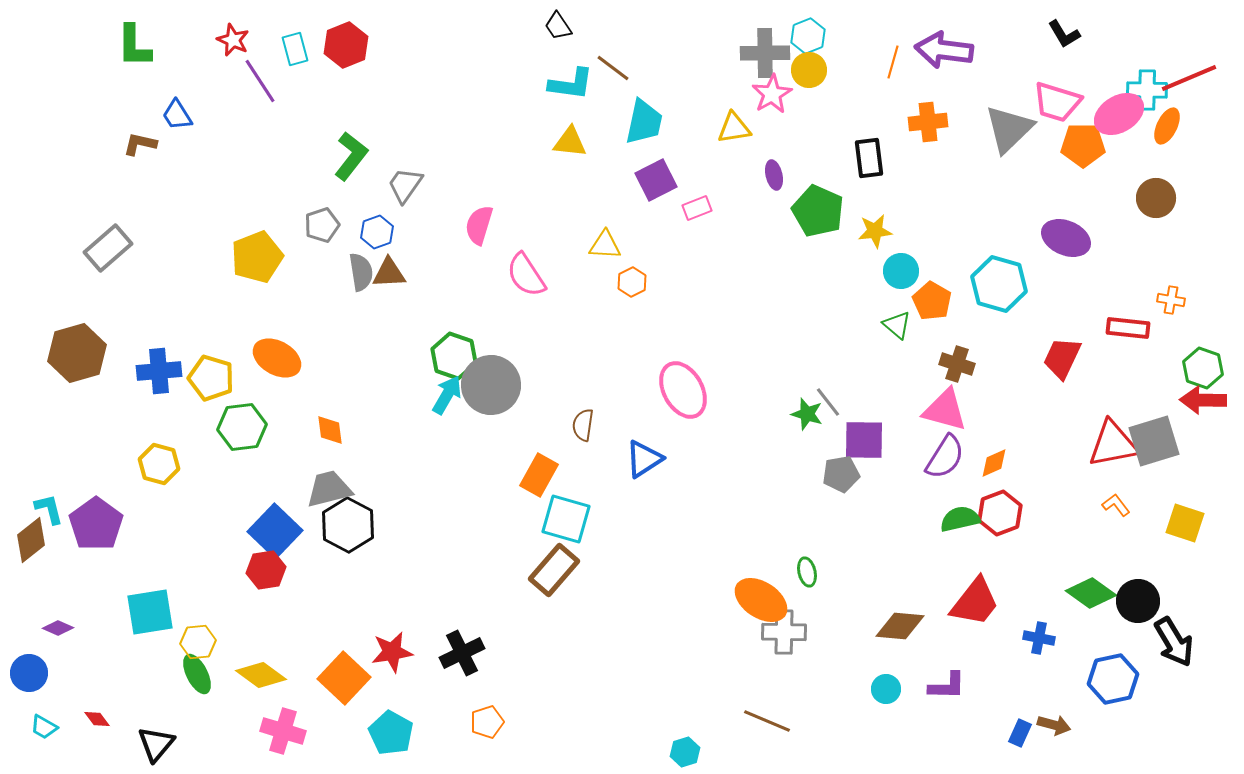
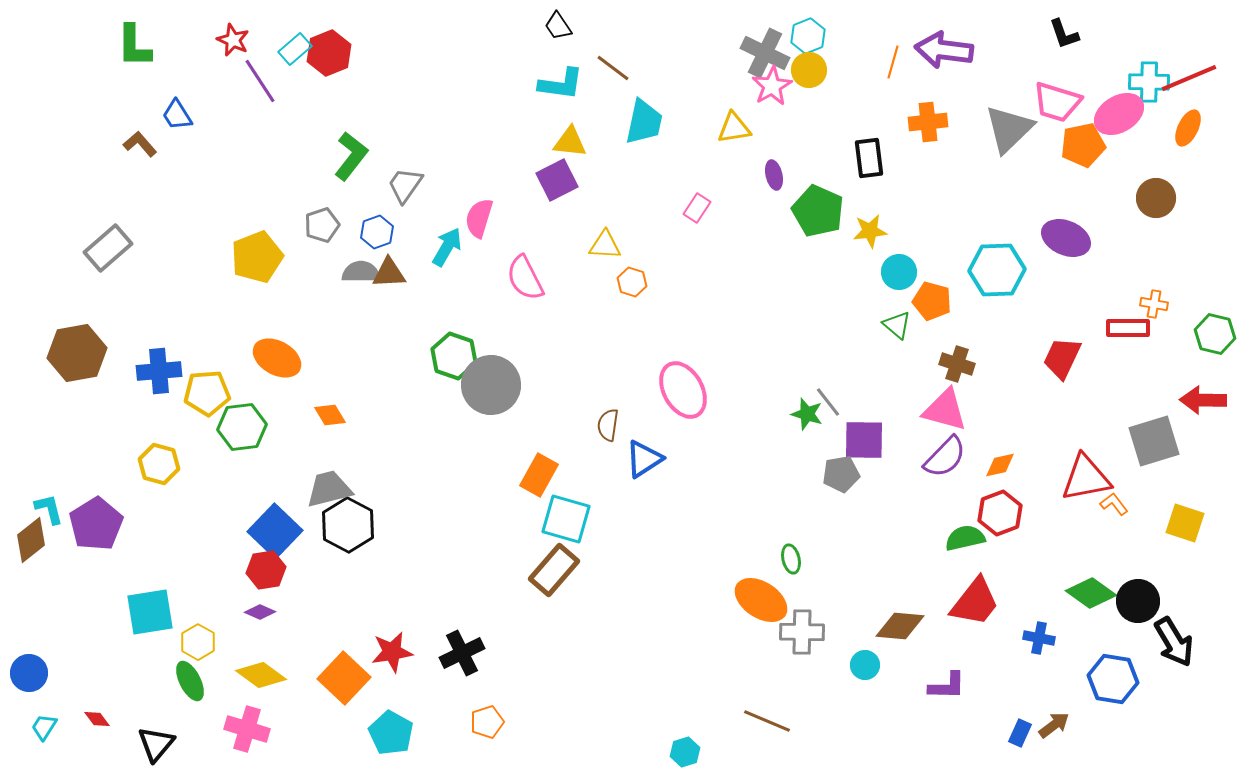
black L-shape at (1064, 34): rotated 12 degrees clockwise
red hexagon at (346, 45): moved 17 px left, 8 px down
cyan rectangle at (295, 49): rotated 64 degrees clockwise
gray cross at (765, 53): rotated 27 degrees clockwise
cyan L-shape at (571, 84): moved 10 px left
cyan cross at (1147, 90): moved 2 px right, 8 px up
pink star at (772, 94): moved 8 px up
orange ellipse at (1167, 126): moved 21 px right, 2 px down
brown L-shape at (140, 144): rotated 36 degrees clockwise
orange pentagon at (1083, 145): rotated 12 degrees counterclockwise
purple square at (656, 180): moved 99 px left
pink rectangle at (697, 208): rotated 36 degrees counterclockwise
pink semicircle at (479, 225): moved 7 px up
yellow star at (875, 231): moved 5 px left
cyan circle at (901, 271): moved 2 px left, 1 px down
gray semicircle at (361, 272): rotated 81 degrees counterclockwise
pink semicircle at (526, 275): moved 1 px left, 3 px down; rotated 6 degrees clockwise
orange hexagon at (632, 282): rotated 16 degrees counterclockwise
cyan hexagon at (999, 284): moved 2 px left, 14 px up; rotated 18 degrees counterclockwise
orange cross at (1171, 300): moved 17 px left, 4 px down
orange pentagon at (932, 301): rotated 15 degrees counterclockwise
red rectangle at (1128, 328): rotated 6 degrees counterclockwise
brown hexagon at (77, 353): rotated 6 degrees clockwise
green hexagon at (1203, 368): moved 12 px right, 34 px up; rotated 6 degrees counterclockwise
yellow pentagon at (211, 378): moved 4 px left, 15 px down; rotated 21 degrees counterclockwise
cyan arrow at (447, 395): moved 148 px up
brown semicircle at (583, 425): moved 25 px right
orange diamond at (330, 430): moved 15 px up; rotated 24 degrees counterclockwise
red triangle at (1113, 444): moved 27 px left, 34 px down
purple semicircle at (945, 457): rotated 12 degrees clockwise
orange diamond at (994, 463): moved 6 px right, 2 px down; rotated 12 degrees clockwise
orange L-shape at (1116, 505): moved 2 px left, 1 px up
green semicircle at (960, 519): moved 5 px right, 19 px down
purple pentagon at (96, 524): rotated 4 degrees clockwise
green ellipse at (807, 572): moved 16 px left, 13 px up
purple diamond at (58, 628): moved 202 px right, 16 px up
gray cross at (784, 632): moved 18 px right
yellow hexagon at (198, 642): rotated 24 degrees counterclockwise
green ellipse at (197, 674): moved 7 px left, 7 px down
blue hexagon at (1113, 679): rotated 21 degrees clockwise
cyan circle at (886, 689): moved 21 px left, 24 px up
brown arrow at (1054, 725): rotated 52 degrees counterclockwise
cyan trapezoid at (44, 727): rotated 92 degrees clockwise
pink cross at (283, 731): moved 36 px left, 2 px up
